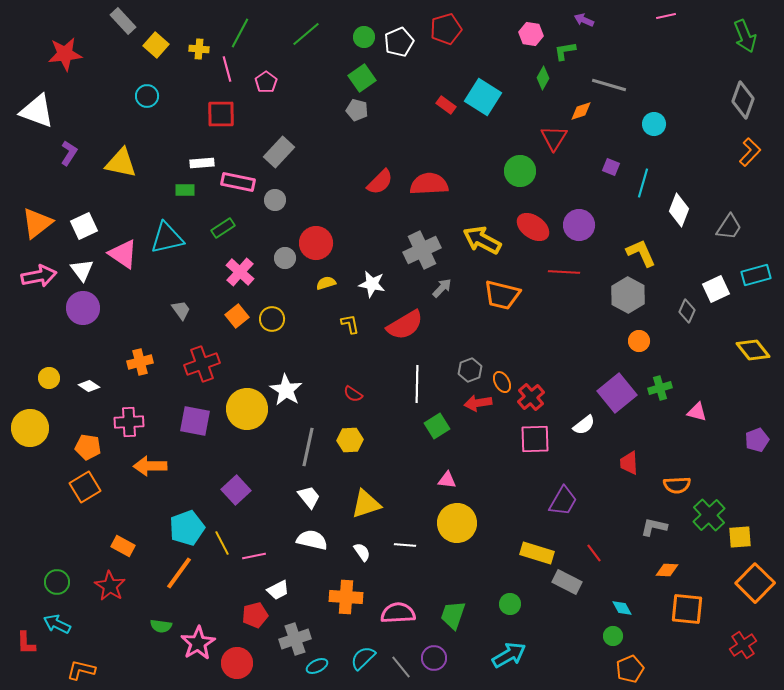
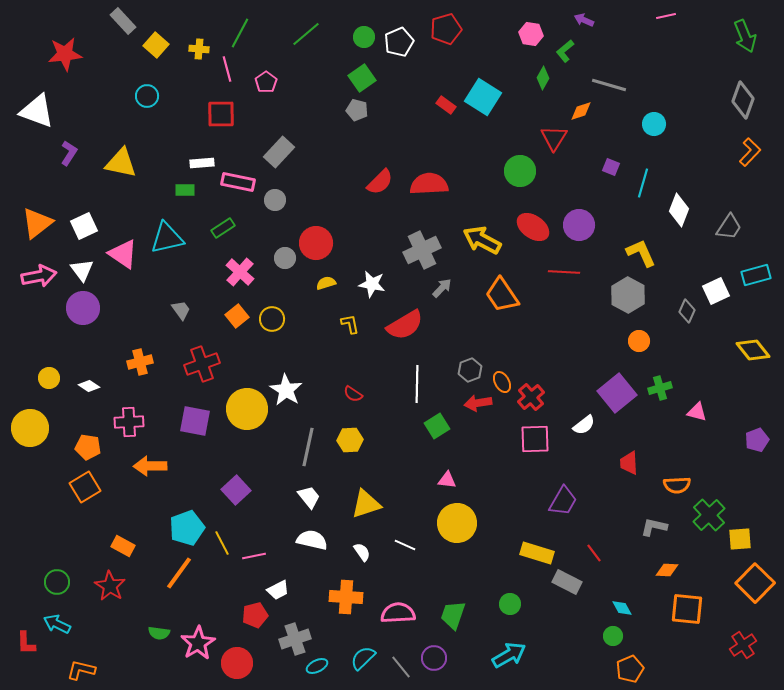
green L-shape at (565, 51): rotated 30 degrees counterclockwise
white square at (716, 289): moved 2 px down
orange trapezoid at (502, 295): rotated 42 degrees clockwise
yellow square at (740, 537): moved 2 px down
white line at (405, 545): rotated 20 degrees clockwise
green semicircle at (161, 626): moved 2 px left, 7 px down
